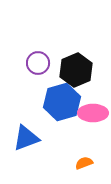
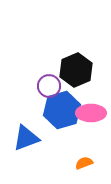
purple circle: moved 11 px right, 23 px down
blue hexagon: moved 8 px down
pink ellipse: moved 2 px left
